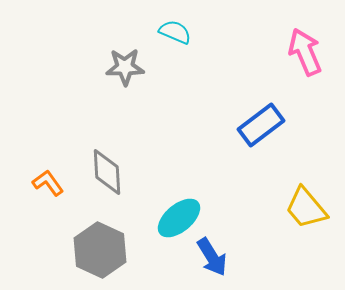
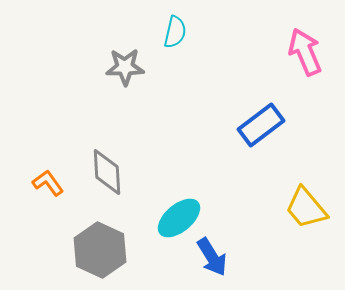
cyan semicircle: rotated 80 degrees clockwise
